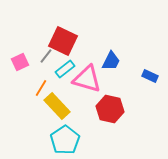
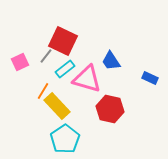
blue trapezoid: rotated 120 degrees clockwise
blue rectangle: moved 2 px down
orange line: moved 2 px right, 3 px down
cyan pentagon: moved 1 px up
